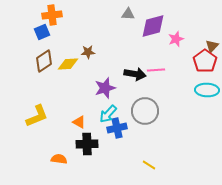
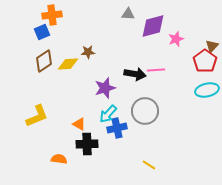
cyan ellipse: rotated 15 degrees counterclockwise
orange triangle: moved 2 px down
